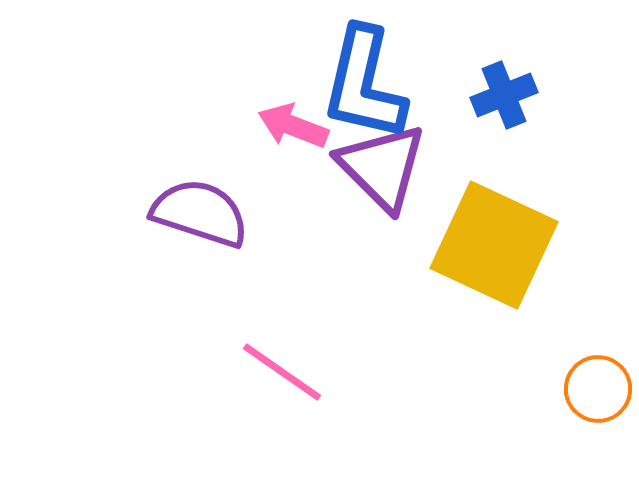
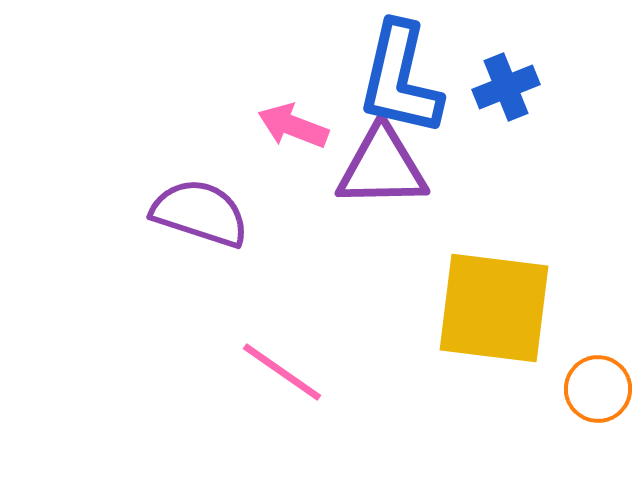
blue L-shape: moved 36 px right, 5 px up
blue cross: moved 2 px right, 8 px up
purple triangle: rotated 46 degrees counterclockwise
yellow square: moved 63 px down; rotated 18 degrees counterclockwise
